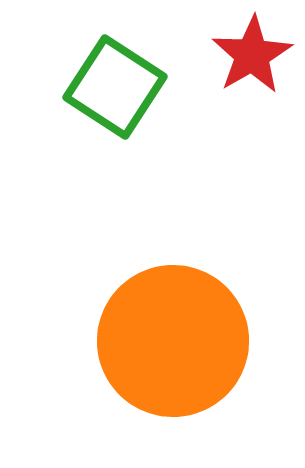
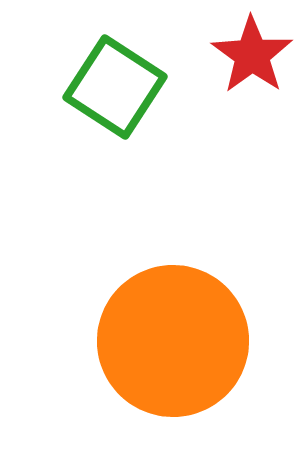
red star: rotated 6 degrees counterclockwise
